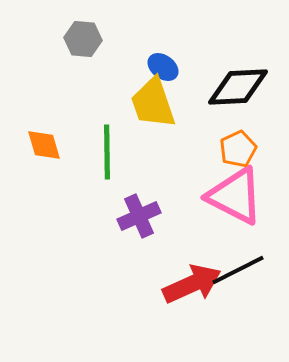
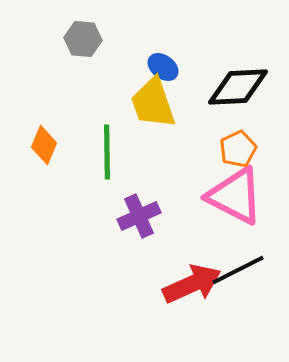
orange diamond: rotated 39 degrees clockwise
